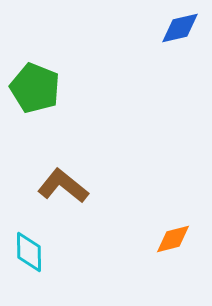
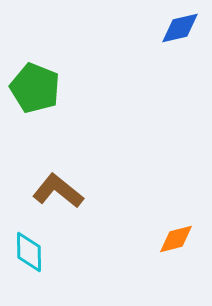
brown L-shape: moved 5 px left, 5 px down
orange diamond: moved 3 px right
